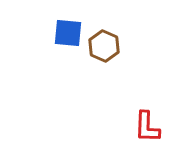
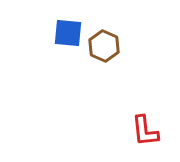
red L-shape: moved 2 px left, 4 px down; rotated 8 degrees counterclockwise
